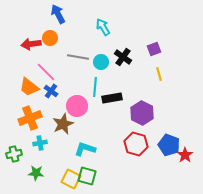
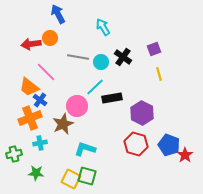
cyan line: rotated 42 degrees clockwise
blue cross: moved 11 px left, 9 px down
